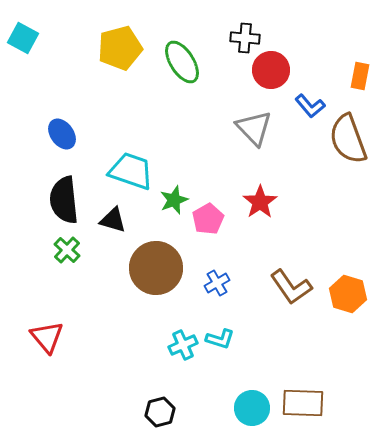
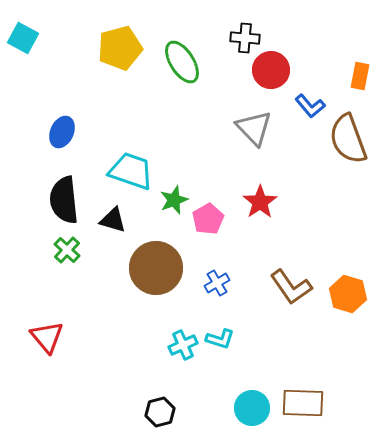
blue ellipse: moved 2 px up; rotated 60 degrees clockwise
